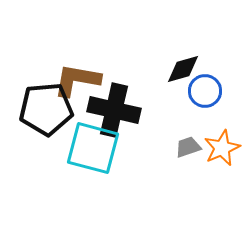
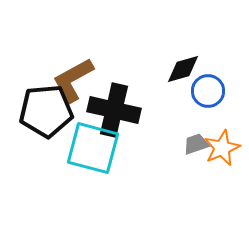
brown L-shape: moved 4 px left; rotated 39 degrees counterclockwise
blue circle: moved 3 px right
black pentagon: moved 2 px down
gray trapezoid: moved 8 px right, 3 px up
